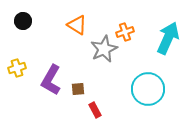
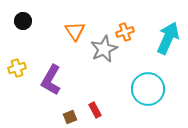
orange triangle: moved 2 px left, 6 px down; rotated 25 degrees clockwise
brown square: moved 8 px left, 28 px down; rotated 16 degrees counterclockwise
